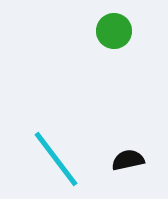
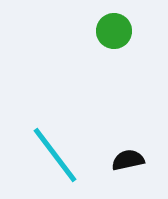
cyan line: moved 1 px left, 4 px up
